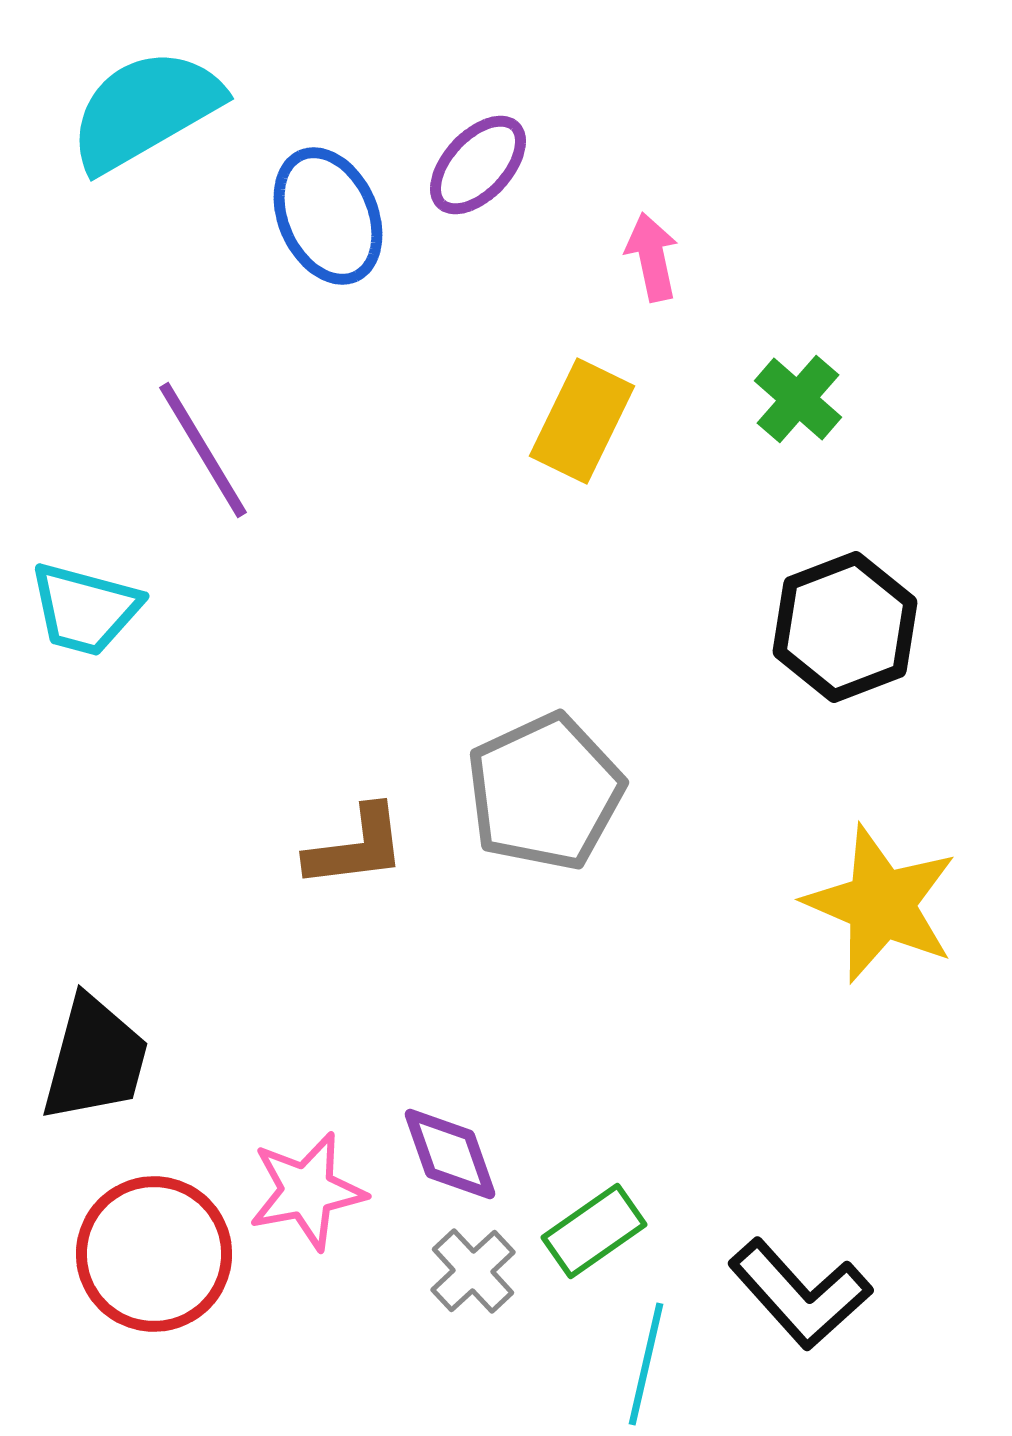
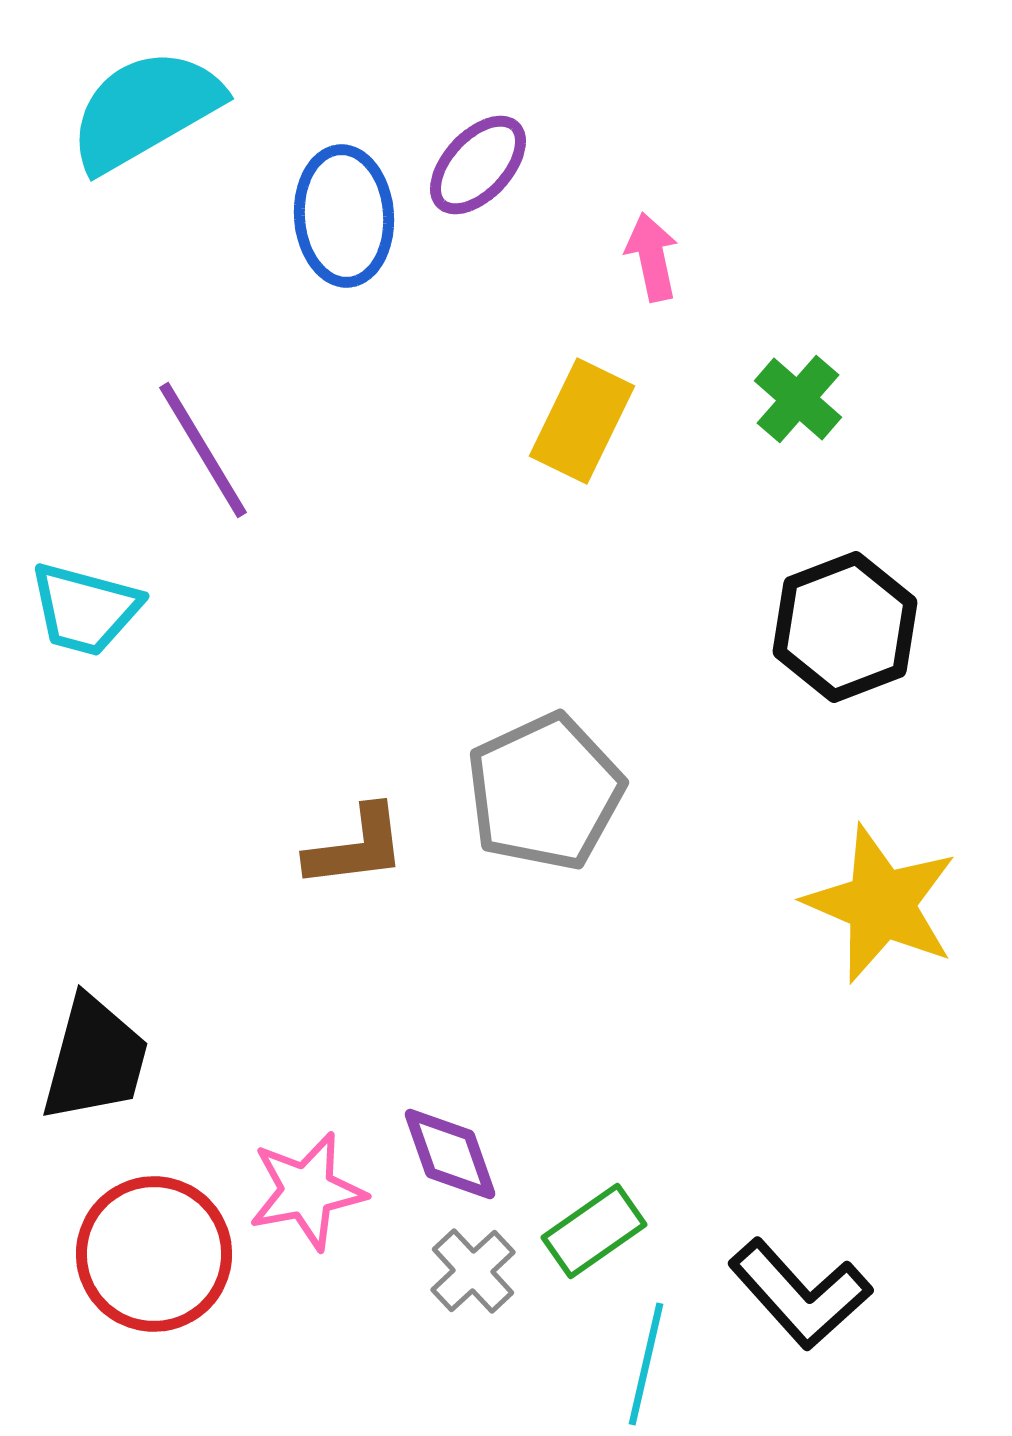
blue ellipse: moved 16 px right; rotated 20 degrees clockwise
